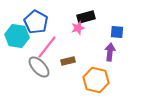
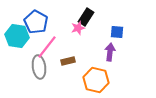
black rectangle: rotated 42 degrees counterclockwise
gray ellipse: rotated 35 degrees clockwise
